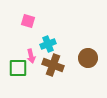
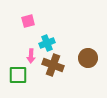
pink square: rotated 32 degrees counterclockwise
cyan cross: moved 1 px left, 1 px up
pink arrow: rotated 16 degrees clockwise
green square: moved 7 px down
